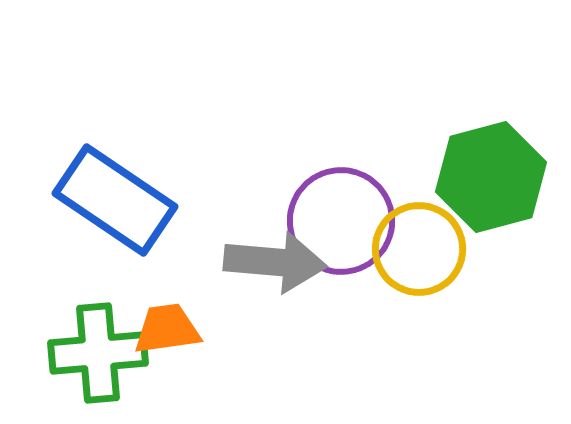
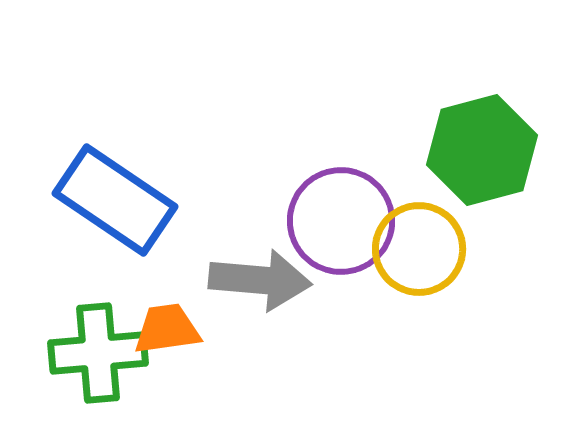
green hexagon: moved 9 px left, 27 px up
gray arrow: moved 15 px left, 18 px down
